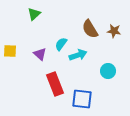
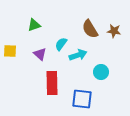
green triangle: moved 11 px down; rotated 24 degrees clockwise
cyan circle: moved 7 px left, 1 px down
red rectangle: moved 3 px left, 1 px up; rotated 20 degrees clockwise
